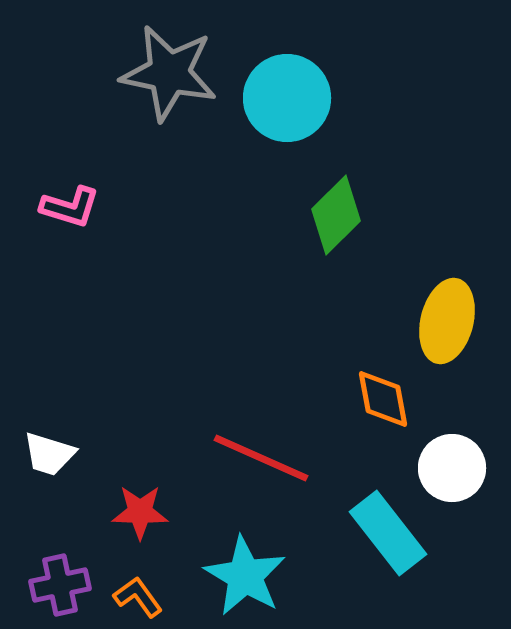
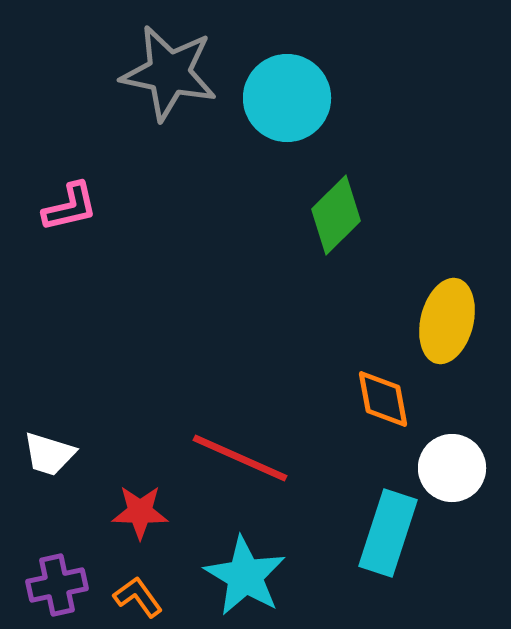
pink L-shape: rotated 30 degrees counterclockwise
red line: moved 21 px left
cyan rectangle: rotated 56 degrees clockwise
purple cross: moved 3 px left
